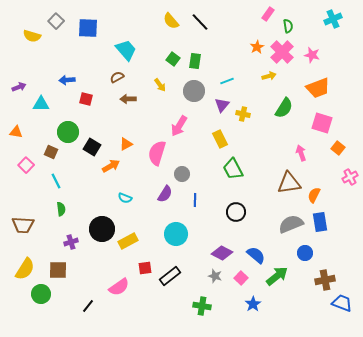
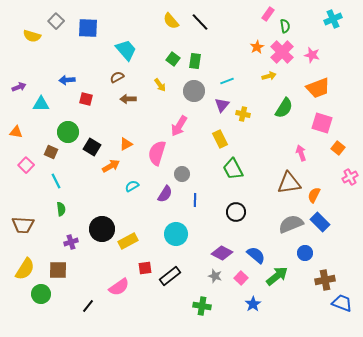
green semicircle at (288, 26): moved 3 px left
cyan semicircle at (125, 198): moved 7 px right, 12 px up; rotated 128 degrees clockwise
blue rectangle at (320, 222): rotated 36 degrees counterclockwise
